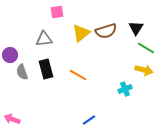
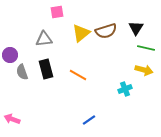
green line: rotated 18 degrees counterclockwise
